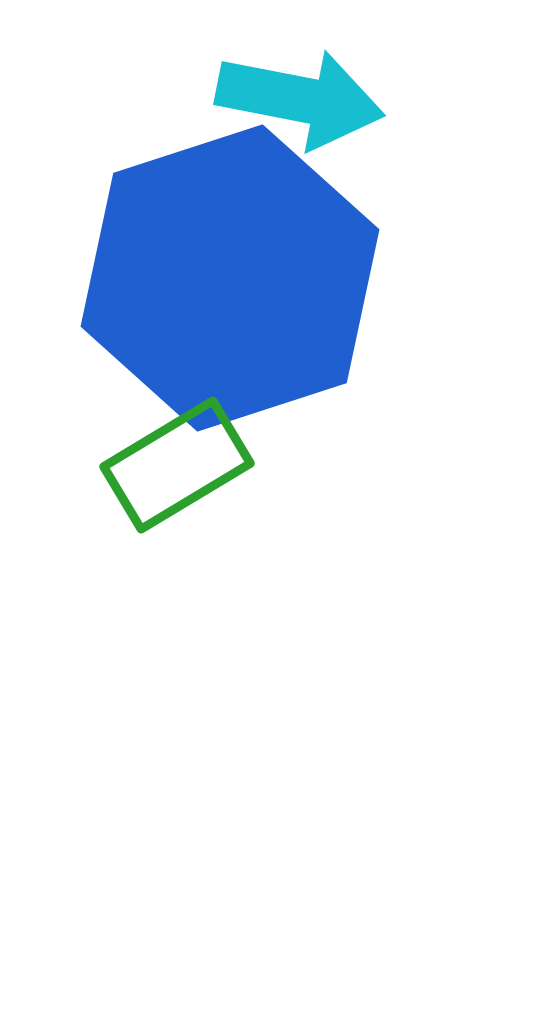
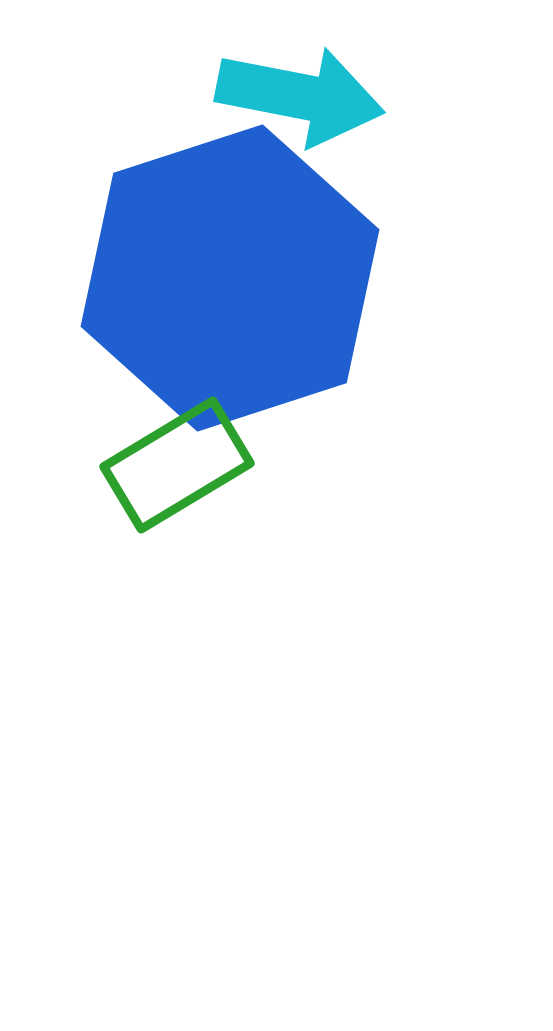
cyan arrow: moved 3 px up
